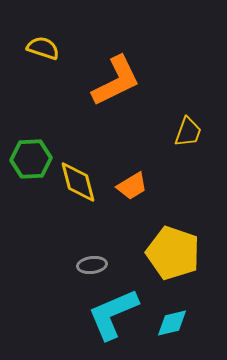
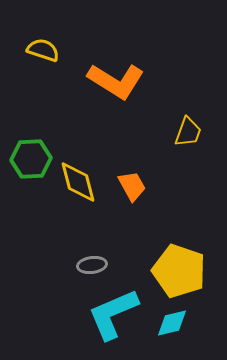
yellow semicircle: moved 2 px down
orange L-shape: rotated 58 degrees clockwise
orange trapezoid: rotated 88 degrees counterclockwise
yellow pentagon: moved 6 px right, 18 px down
